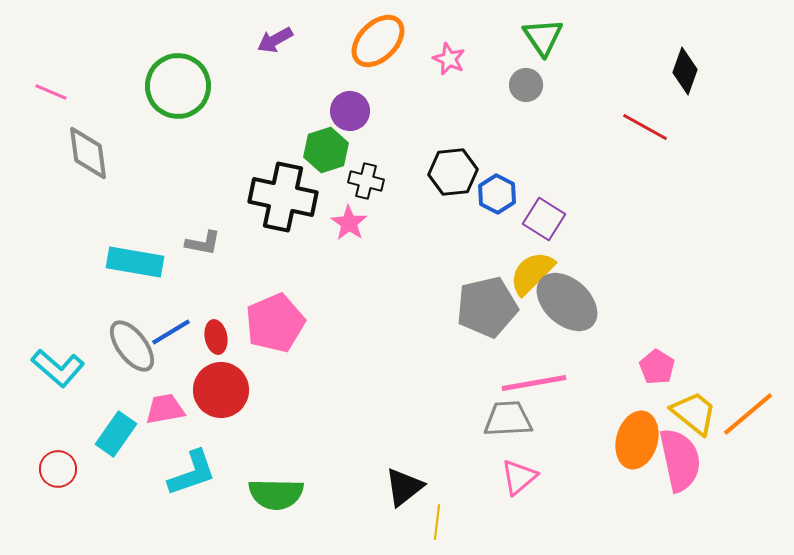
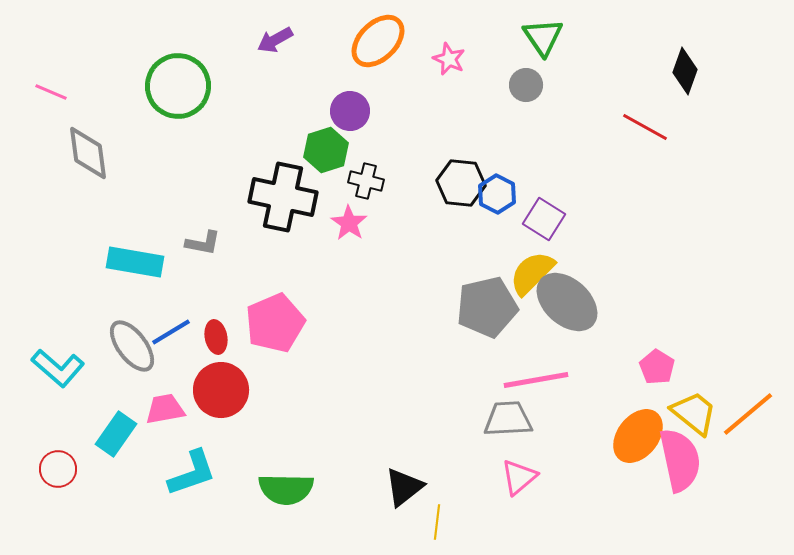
black hexagon at (453, 172): moved 8 px right, 11 px down; rotated 12 degrees clockwise
pink line at (534, 383): moved 2 px right, 3 px up
orange ellipse at (637, 440): moved 1 px right, 4 px up; rotated 22 degrees clockwise
green semicircle at (276, 494): moved 10 px right, 5 px up
